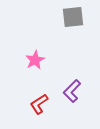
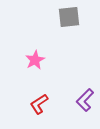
gray square: moved 4 px left
purple L-shape: moved 13 px right, 9 px down
